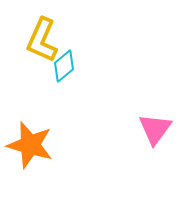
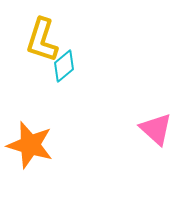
yellow L-shape: rotated 6 degrees counterclockwise
pink triangle: moved 1 px right; rotated 24 degrees counterclockwise
